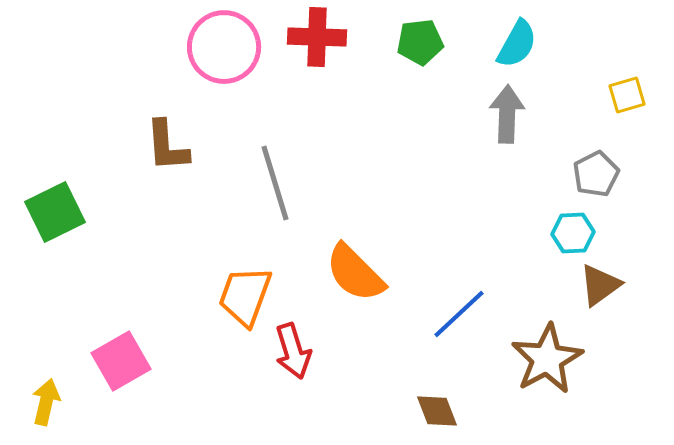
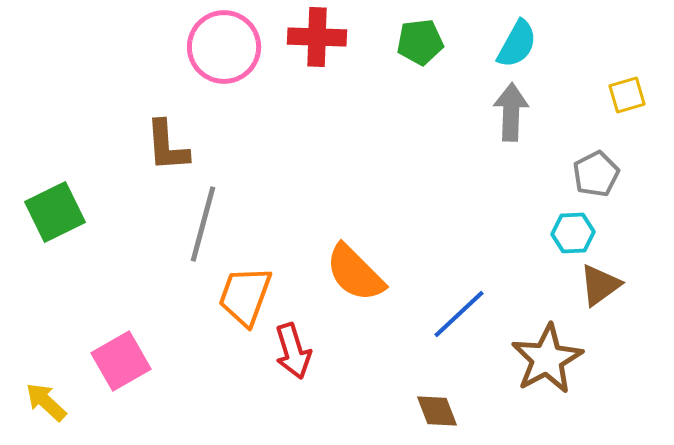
gray arrow: moved 4 px right, 2 px up
gray line: moved 72 px left, 41 px down; rotated 32 degrees clockwise
yellow arrow: rotated 60 degrees counterclockwise
